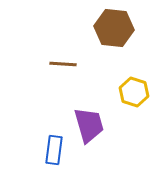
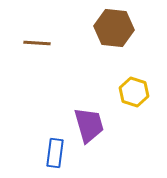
brown line: moved 26 px left, 21 px up
blue rectangle: moved 1 px right, 3 px down
